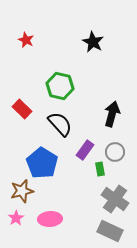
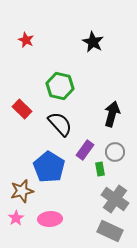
blue pentagon: moved 7 px right, 4 px down
